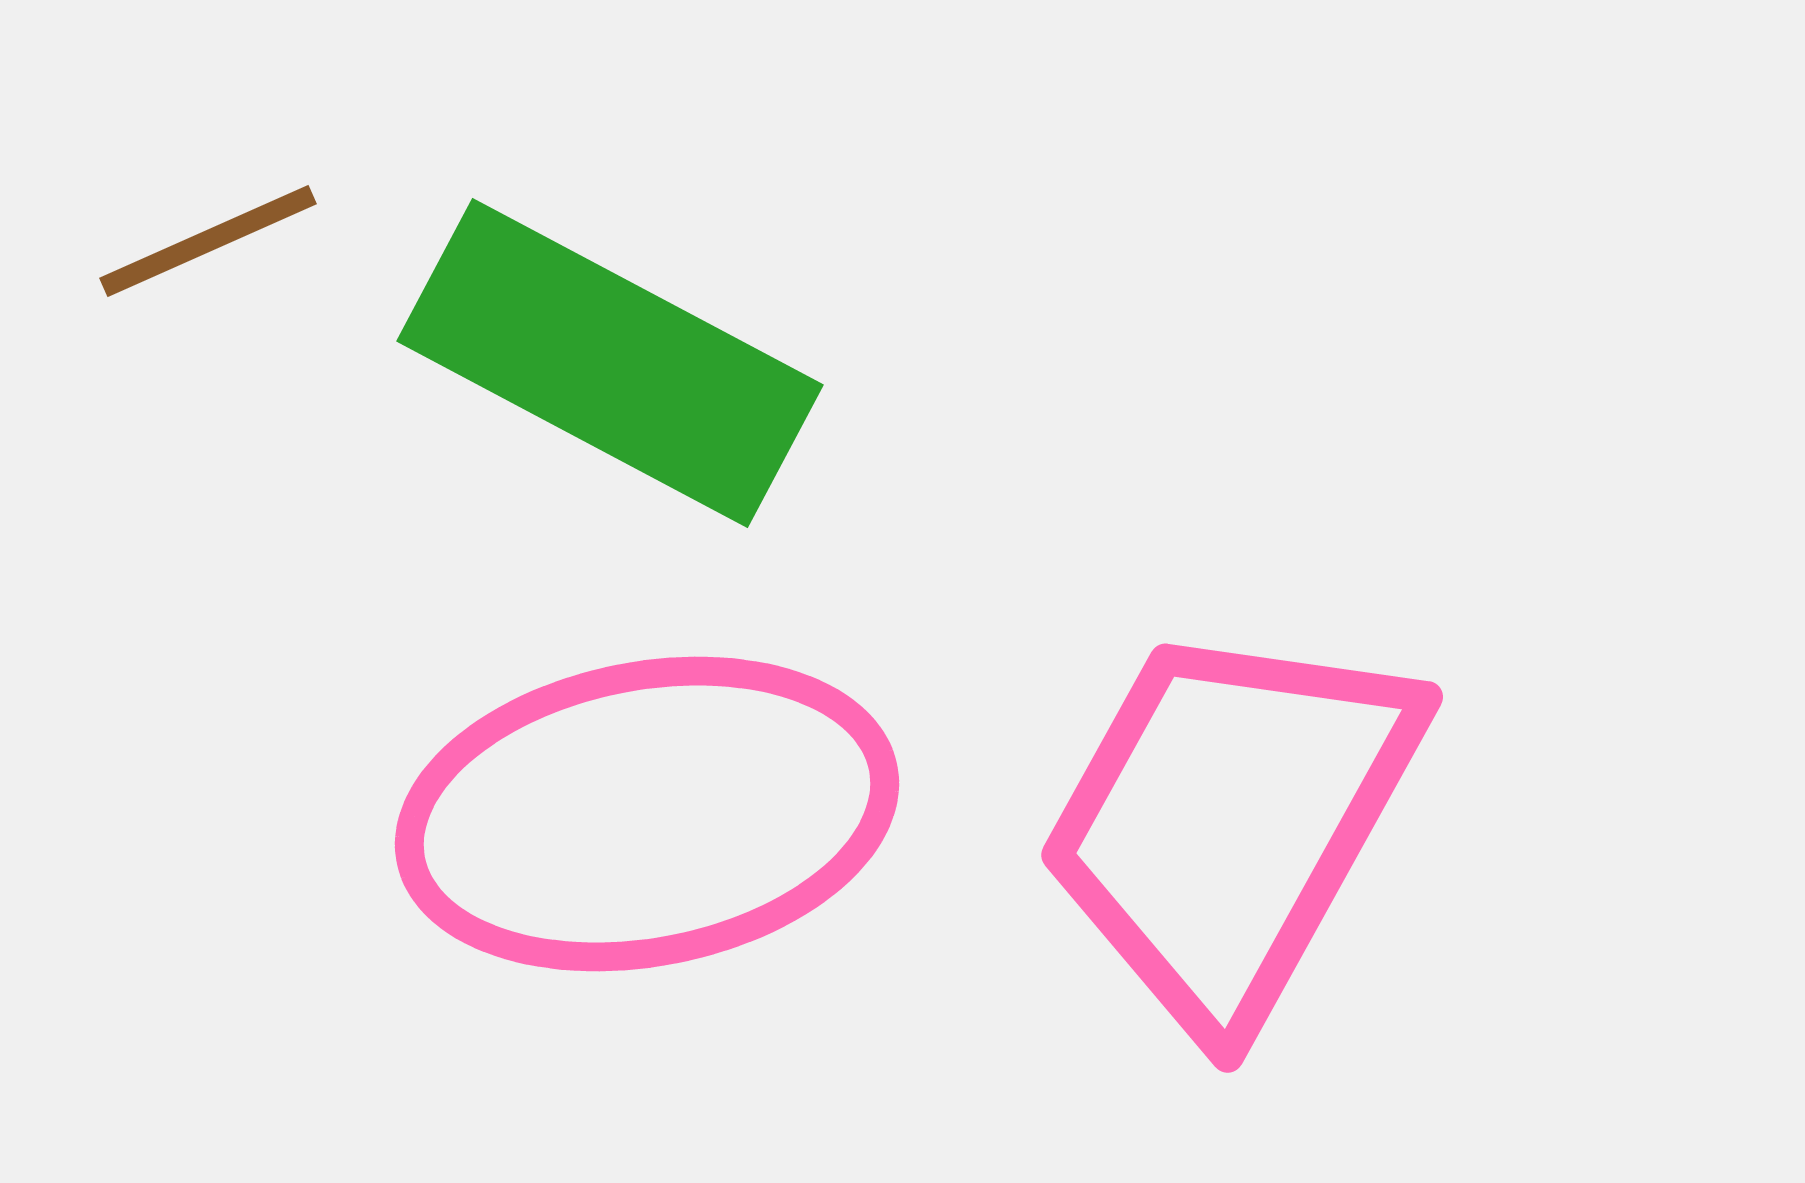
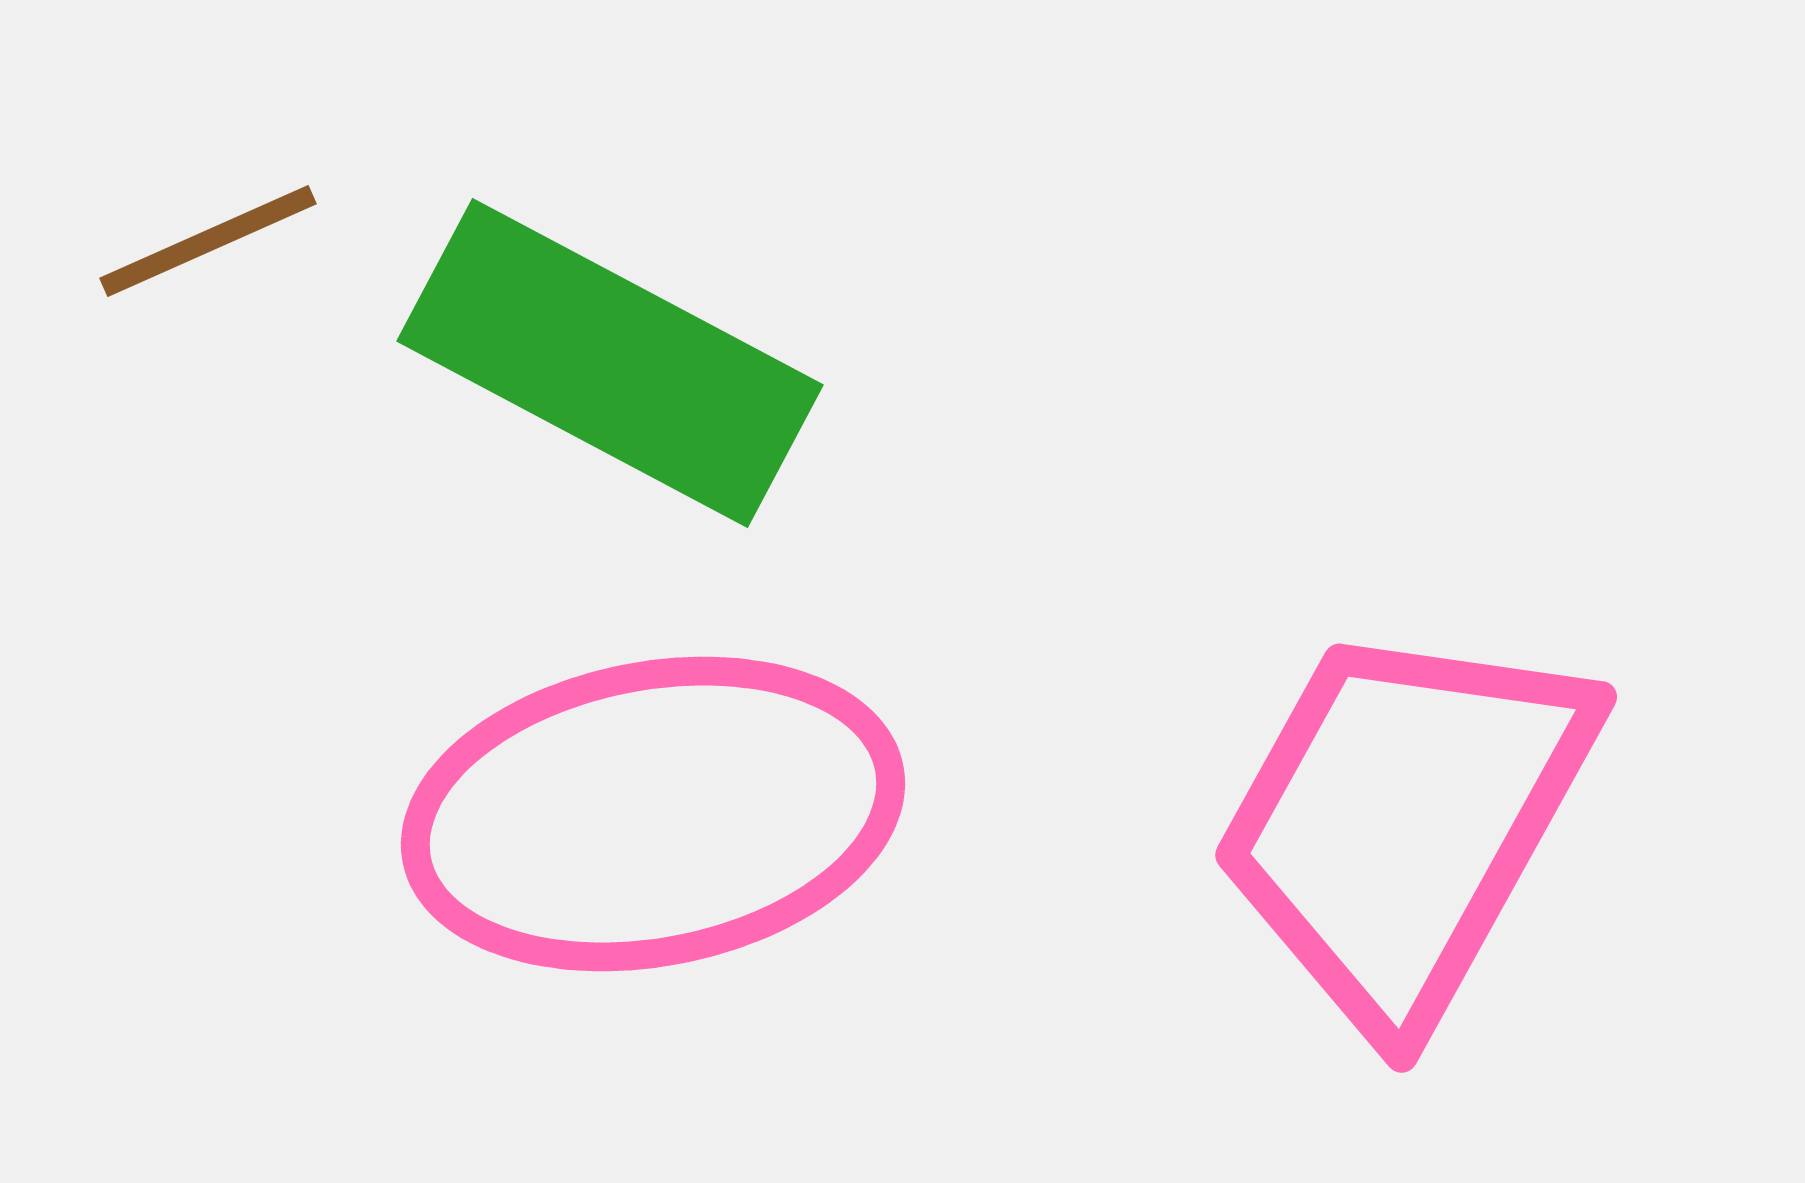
pink ellipse: moved 6 px right
pink trapezoid: moved 174 px right
